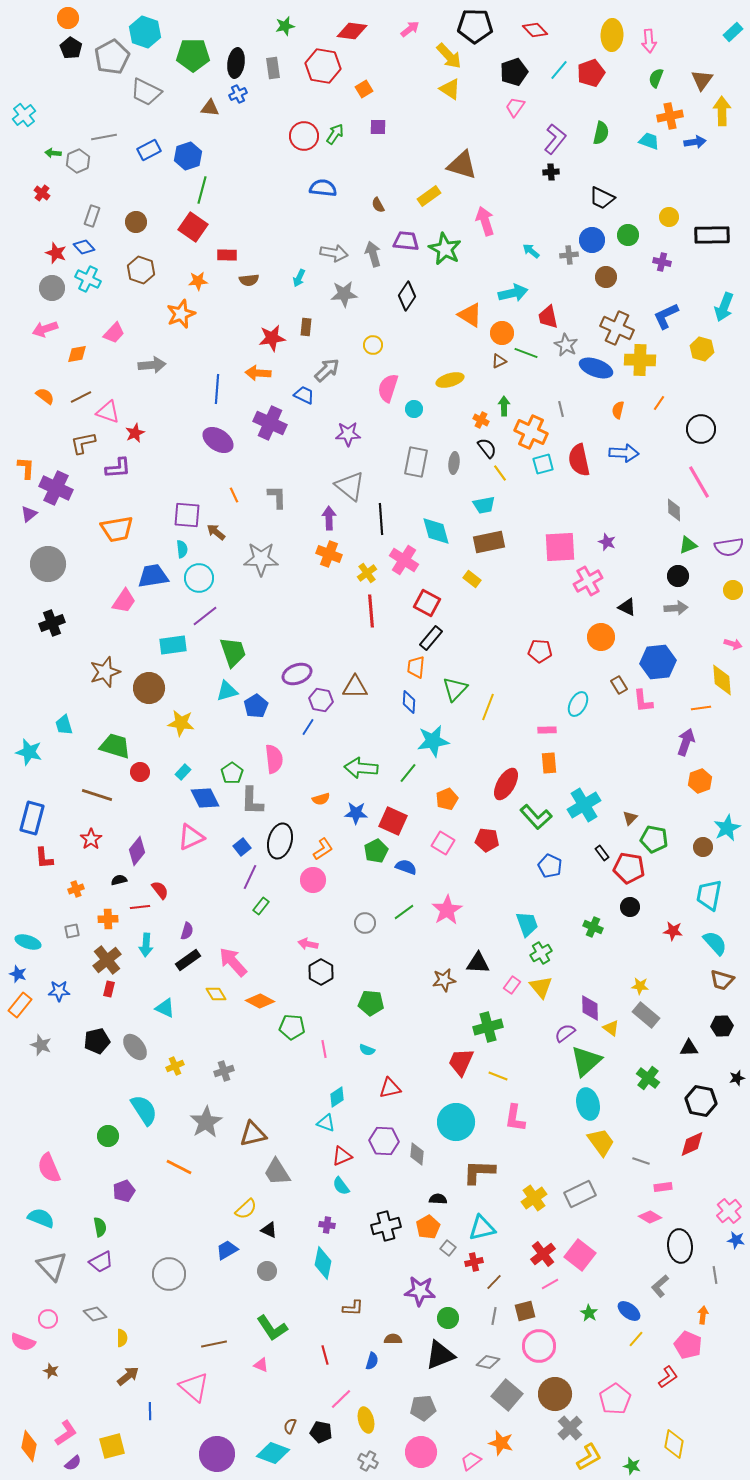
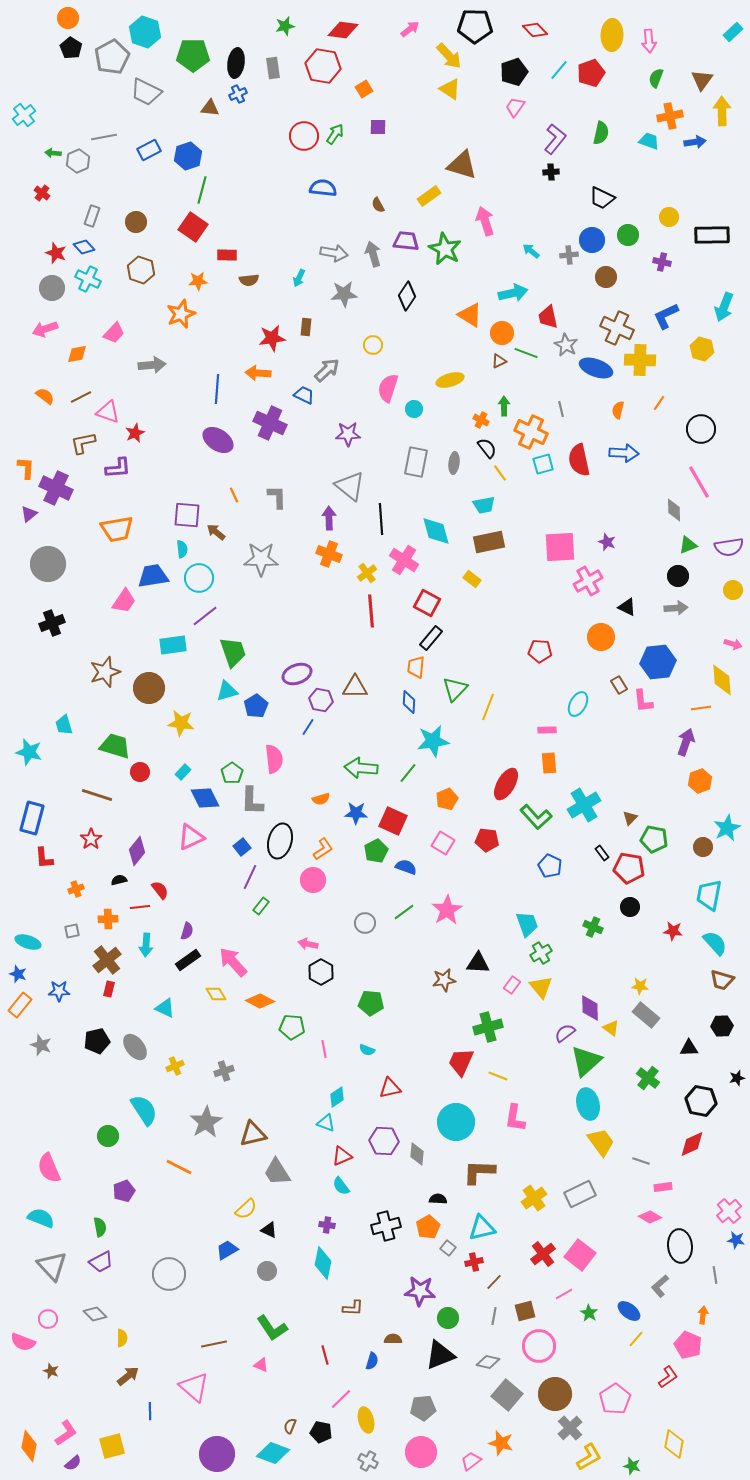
red diamond at (352, 31): moved 9 px left, 1 px up
pink line at (550, 1284): moved 14 px right, 10 px down
